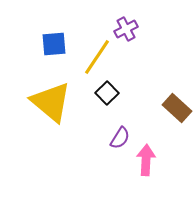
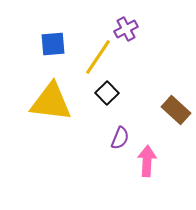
blue square: moved 1 px left
yellow line: moved 1 px right
yellow triangle: rotated 33 degrees counterclockwise
brown rectangle: moved 1 px left, 2 px down
purple semicircle: rotated 10 degrees counterclockwise
pink arrow: moved 1 px right, 1 px down
